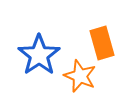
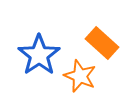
orange rectangle: rotated 32 degrees counterclockwise
